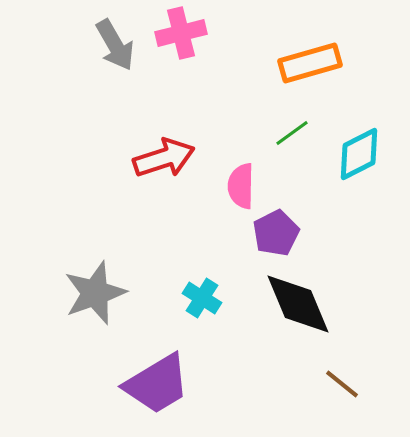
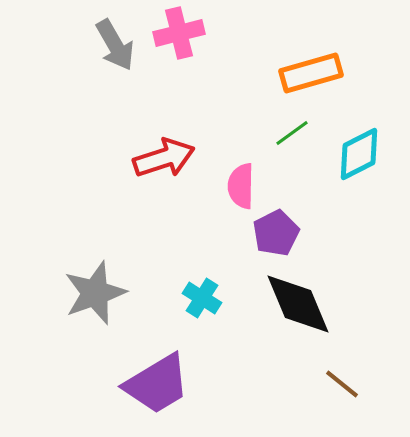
pink cross: moved 2 px left
orange rectangle: moved 1 px right, 10 px down
